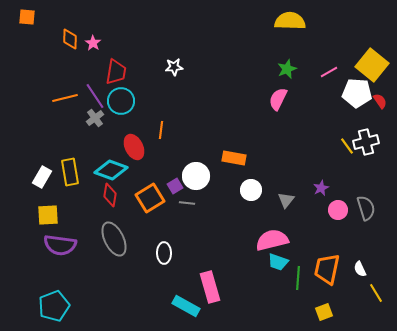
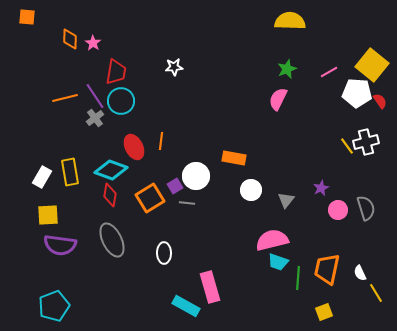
orange line at (161, 130): moved 11 px down
gray ellipse at (114, 239): moved 2 px left, 1 px down
white semicircle at (360, 269): moved 4 px down
